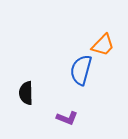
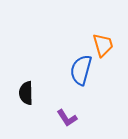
orange trapezoid: rotated 60 degrees counterclockwise
purple L-shape: rotated 35 degrees clockwise
